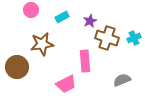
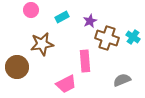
cyan cross: moved 1 px left, 1 px up; rotated 32 degrees counterclockwise
